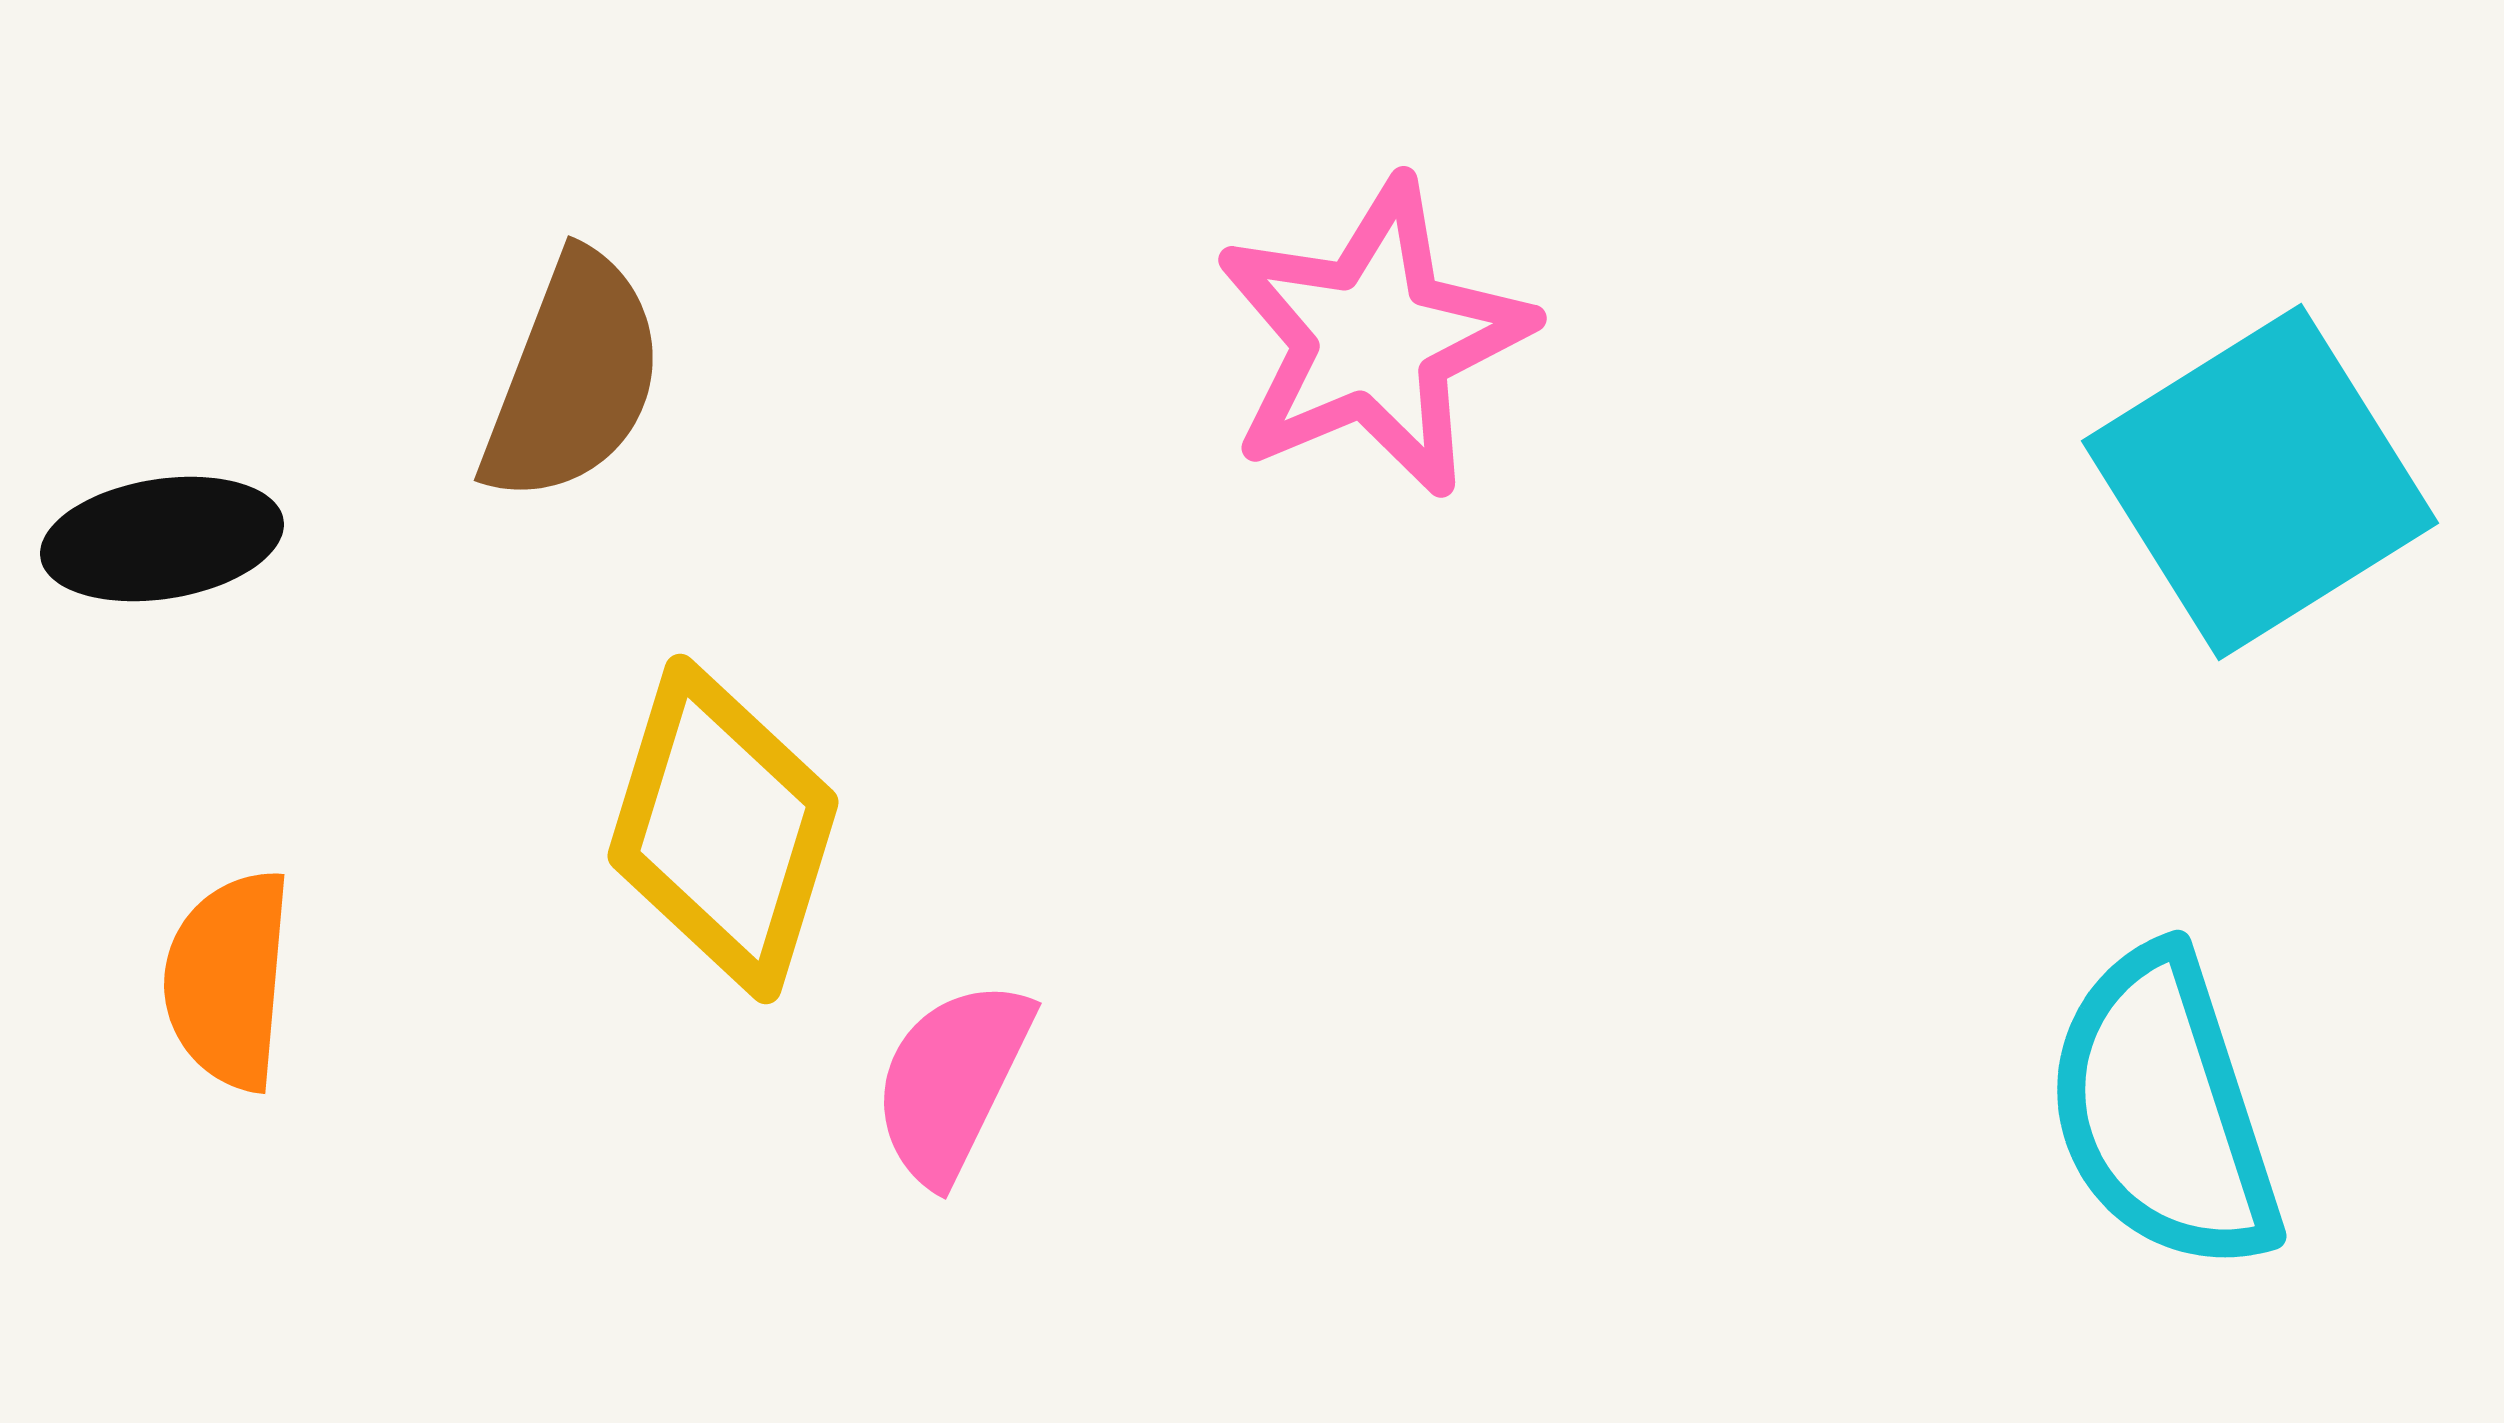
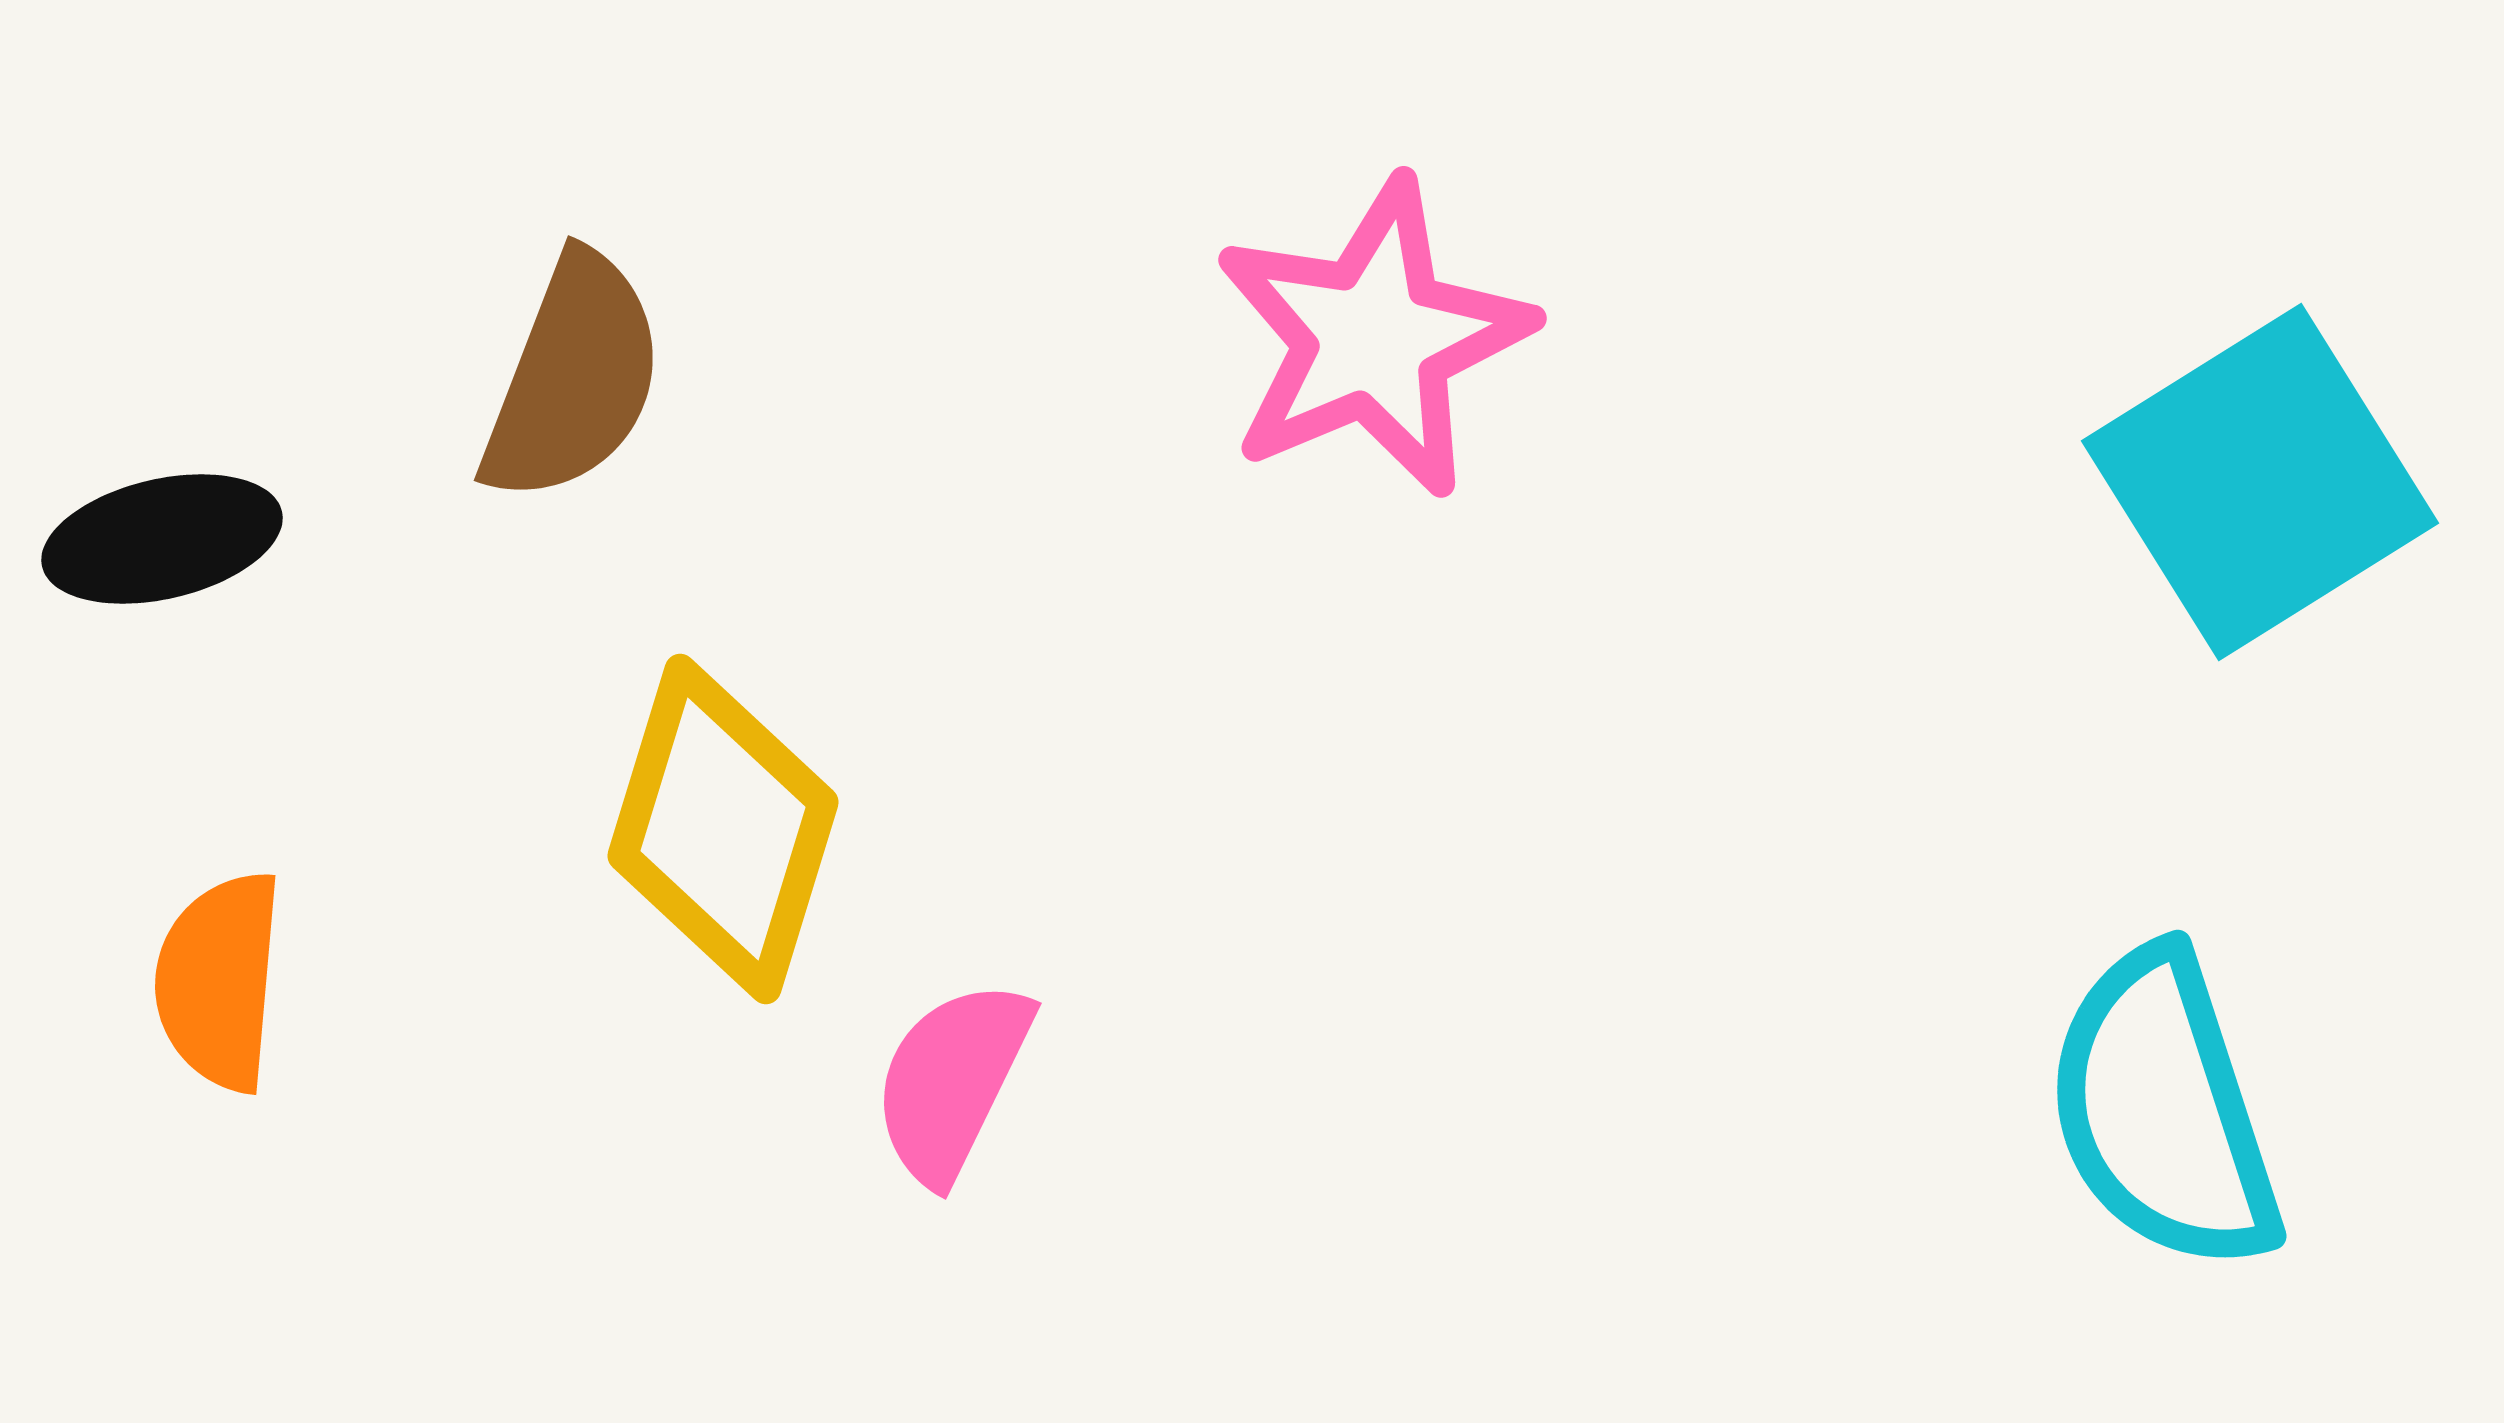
black ellipse: rotated 4 degrees counterclockwise
orange semicircle: moved 9 px left, 1 px down
